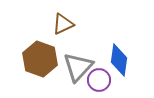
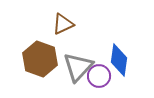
purple circle: moved 4 px up
